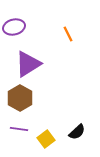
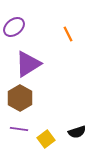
purple ellipse: rotated 25 degrees counterclockwise
black semicircle: rotated 24 degrees clockwise
